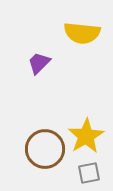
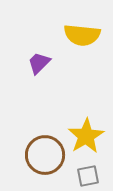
yellow semicircle: moved 2 px down
brown circle: moved 6 px down
gray square: moved 1 px left, 3 px down
